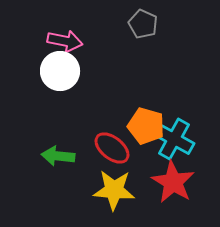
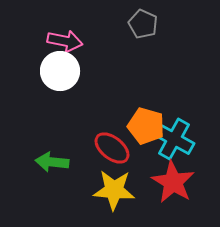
green arrow: moved 6 px left, 6 px down
